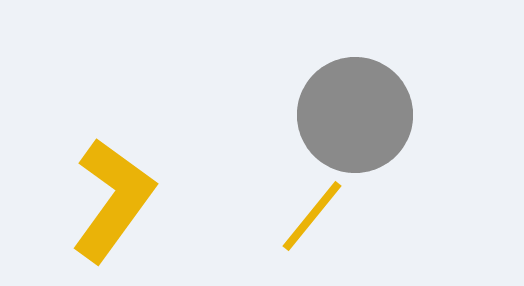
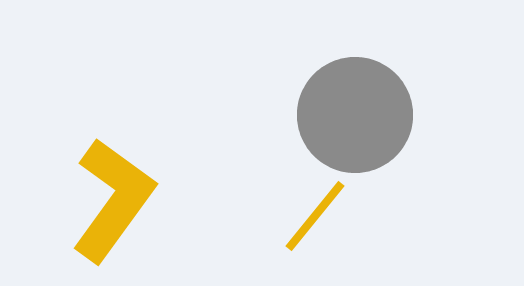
yellow line: moved 3 px right
